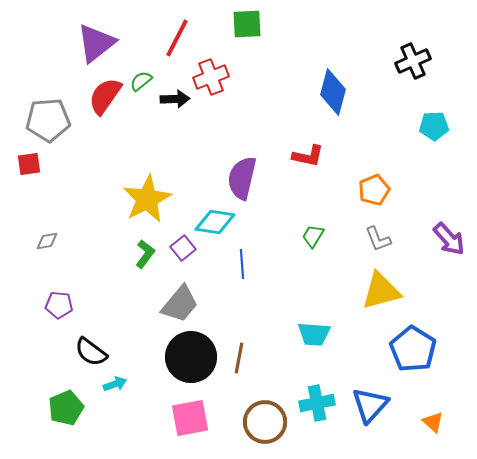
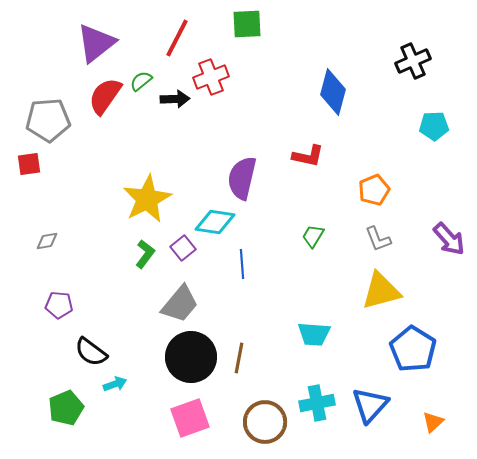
pink square: rotated 9 degrees counterclockwise
orange triangle: rotated 35 degrees clockwise
